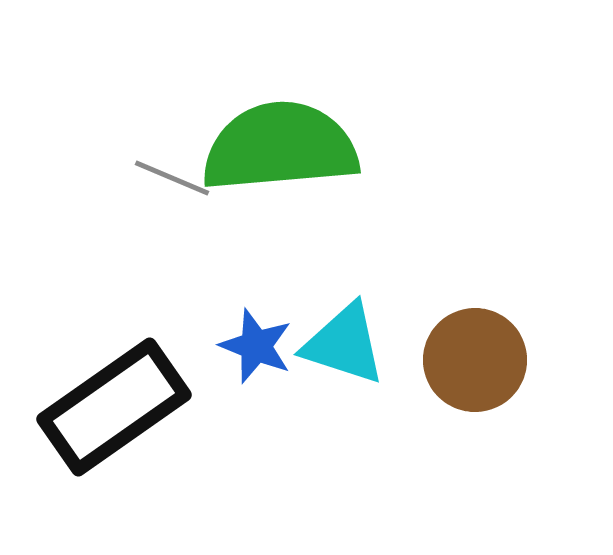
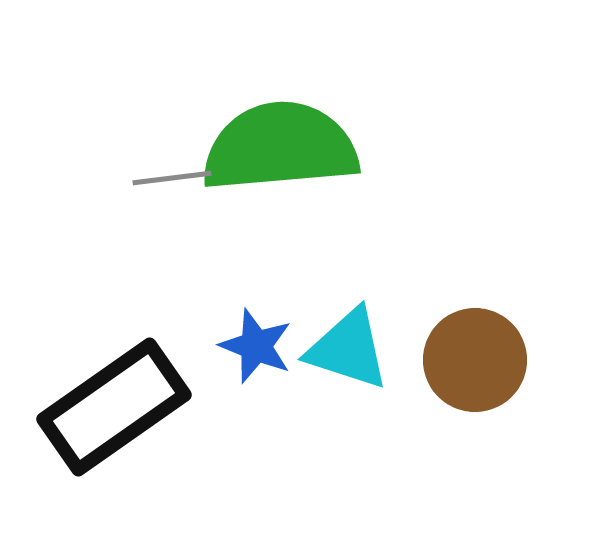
gray line: rotated 30 degrees counterclockwise
cyan triangle: moved 4 px right, 5 px down
